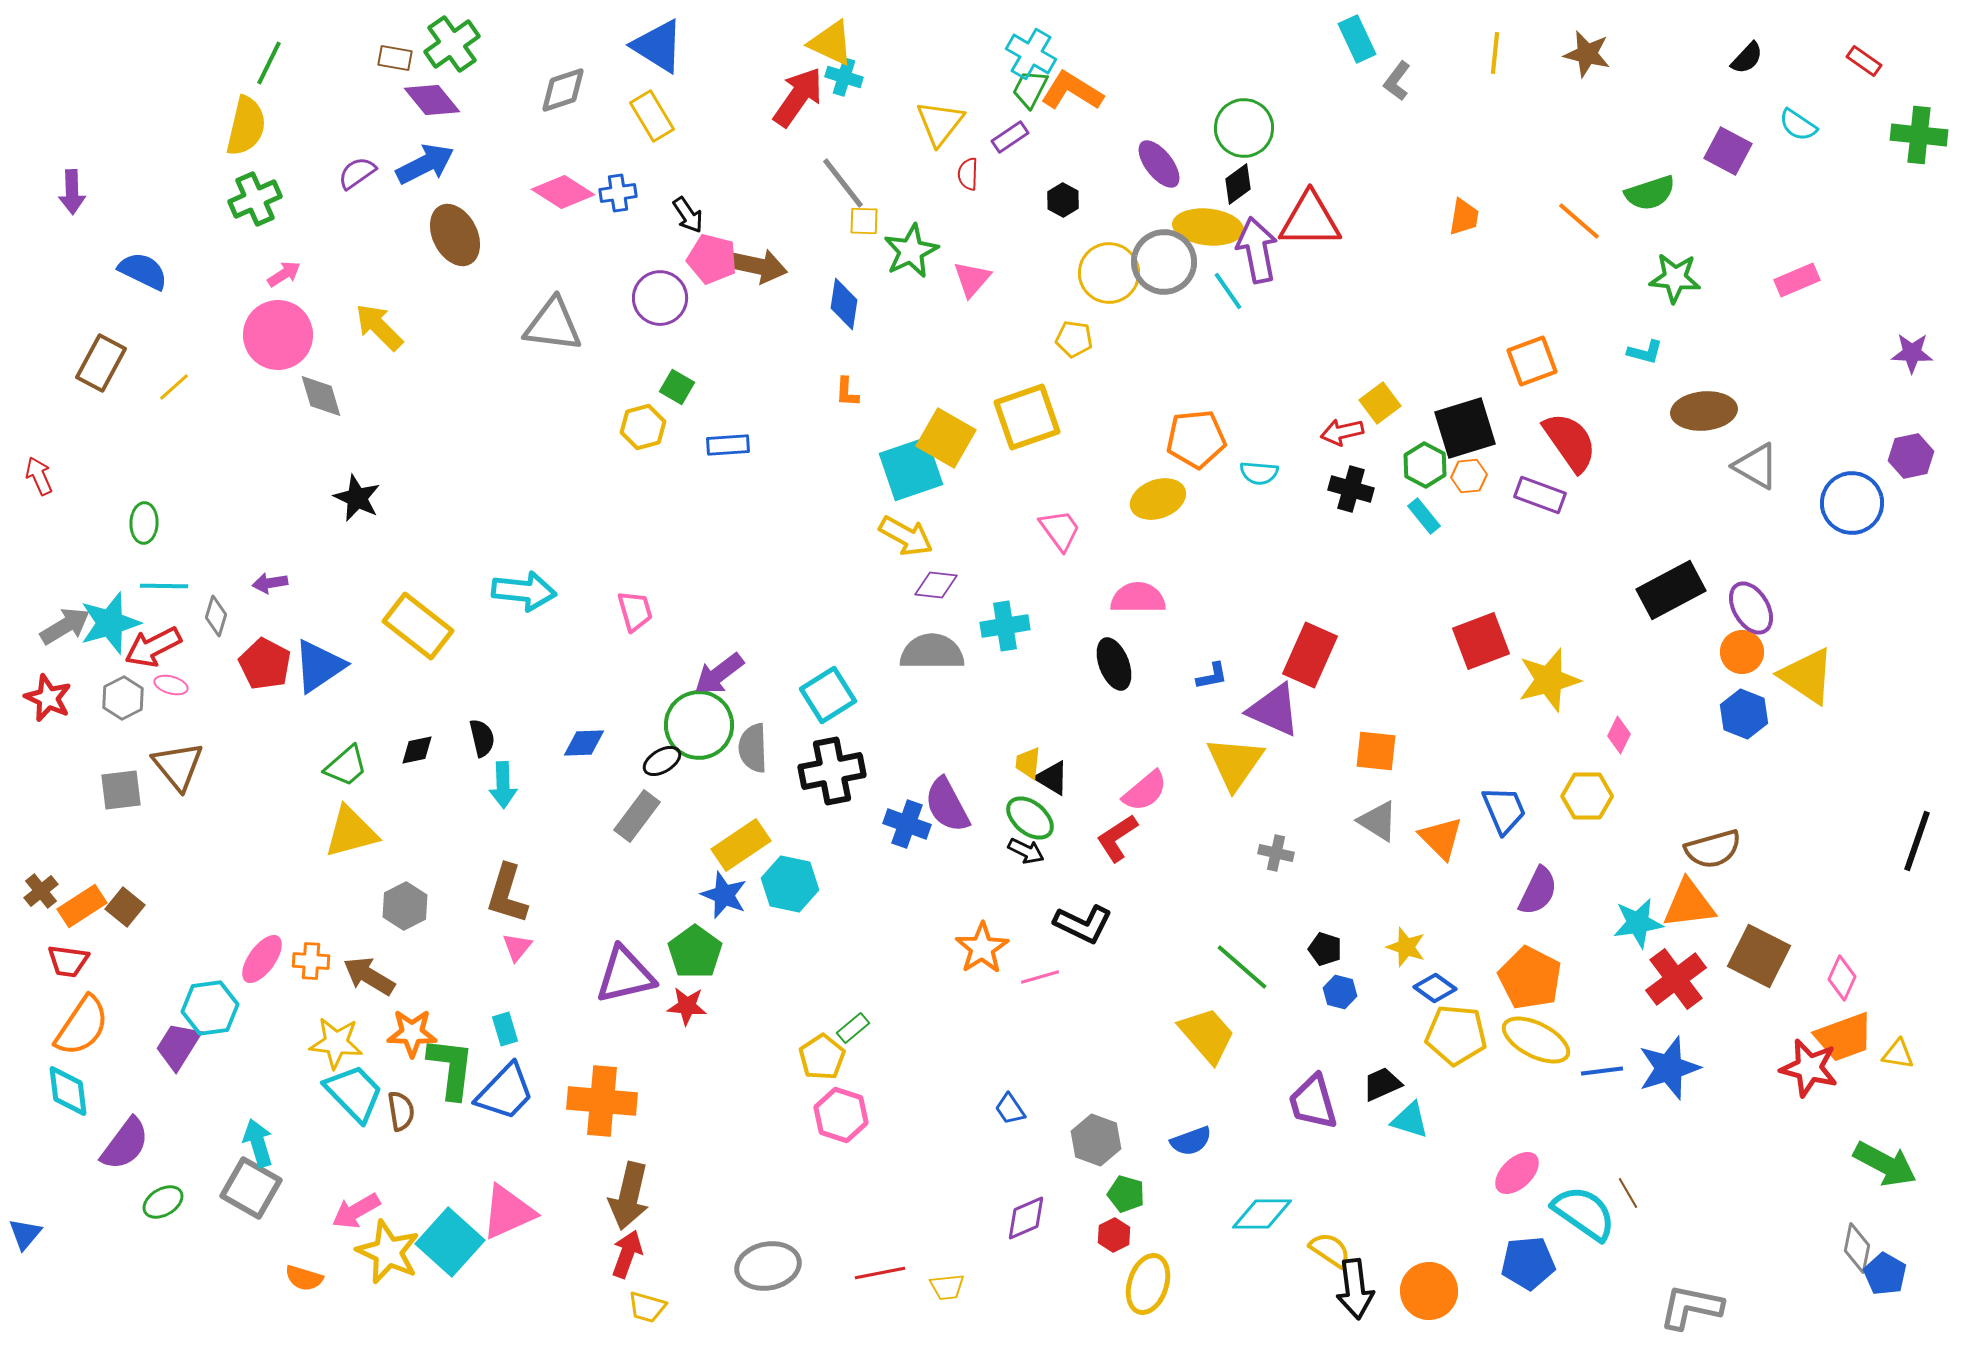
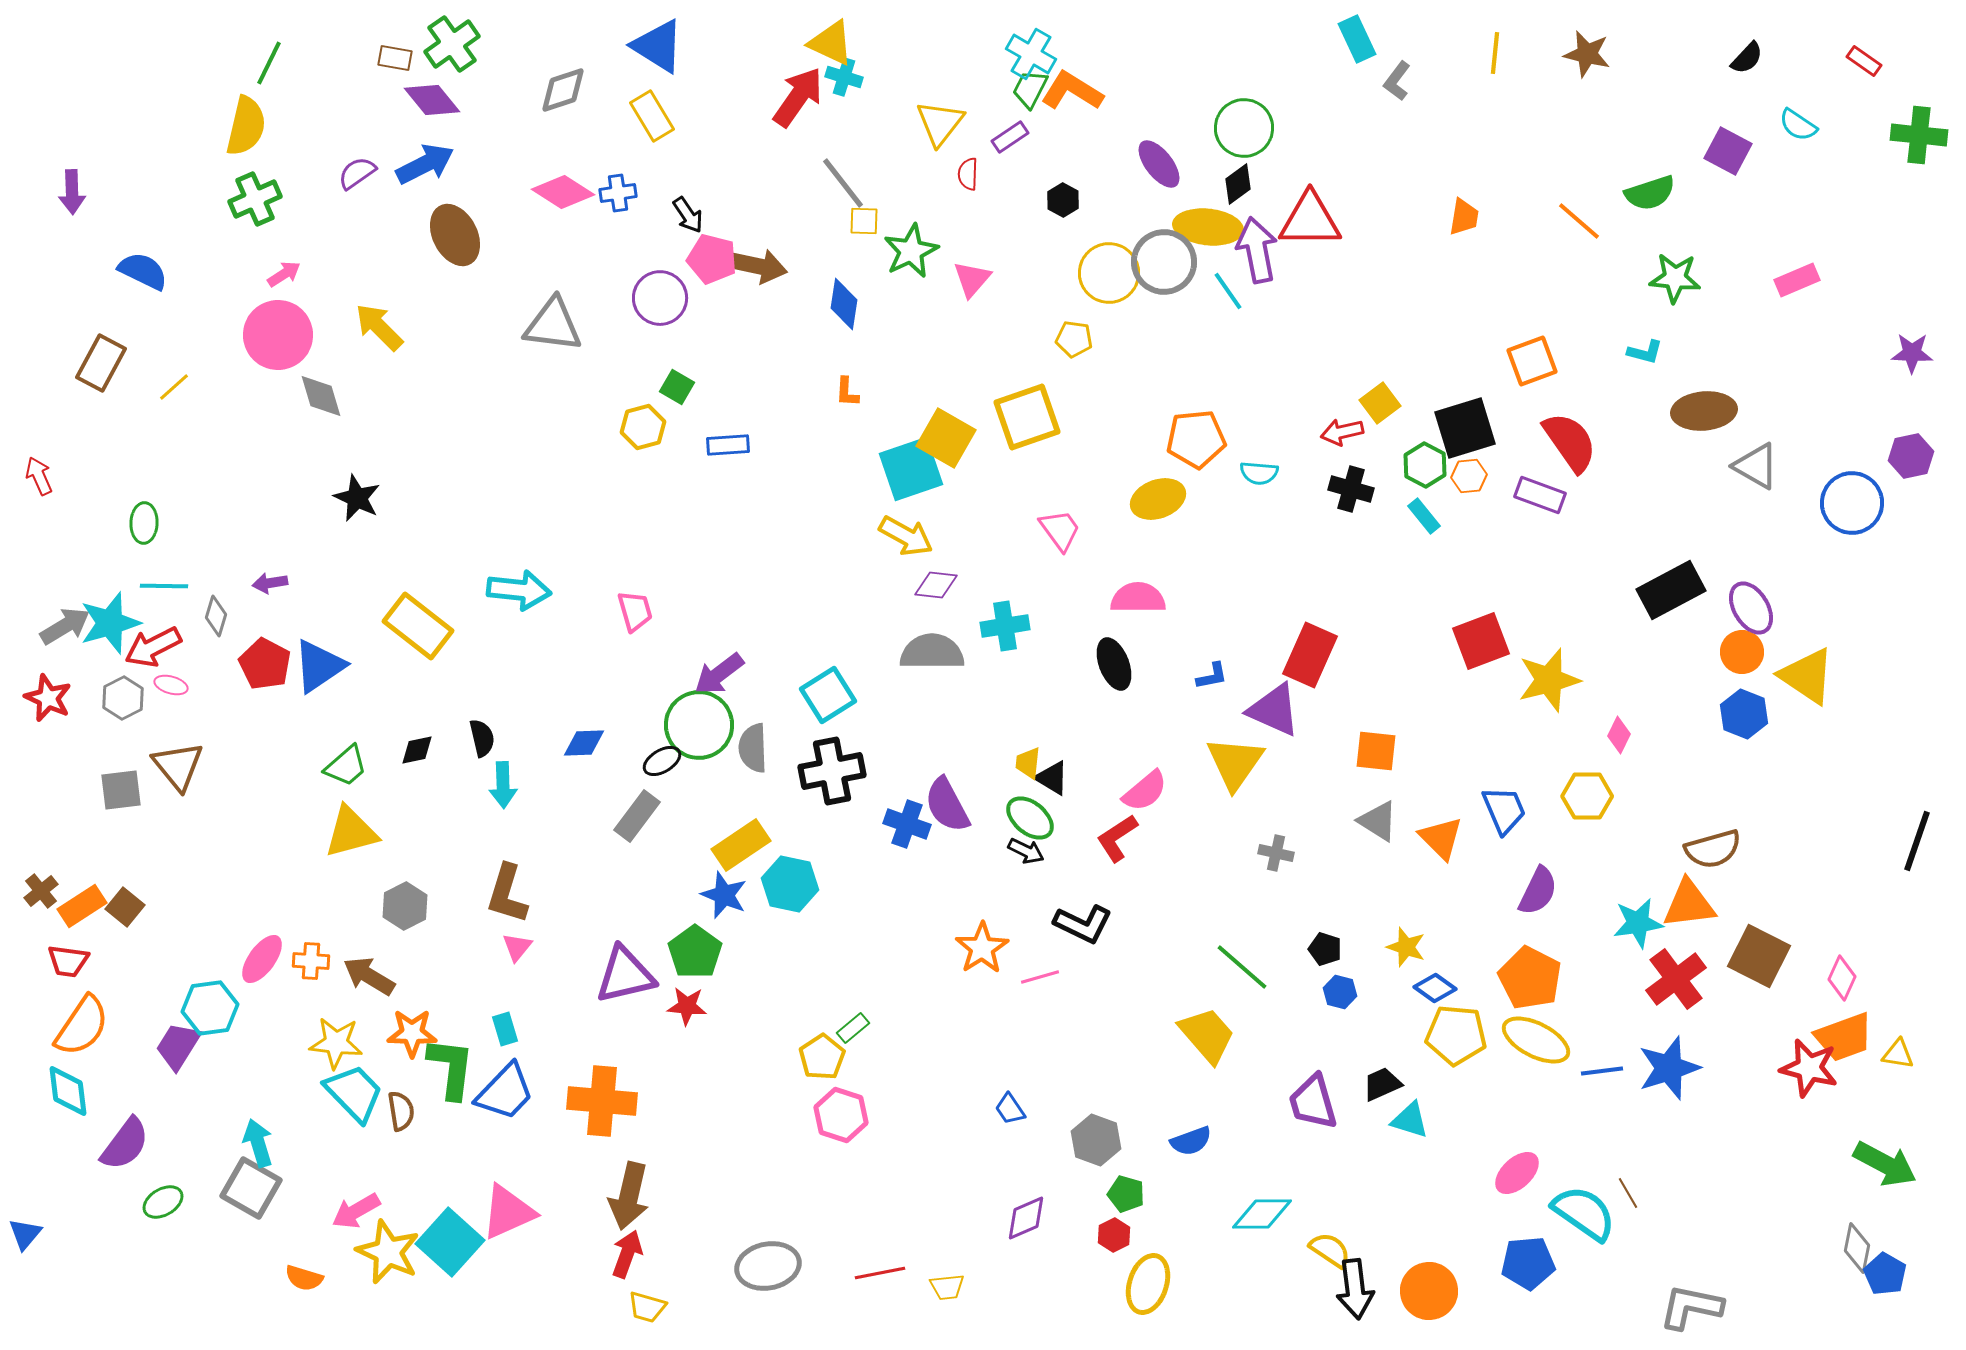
cyan arrow at (524, 591): moved 5 px left, 1 px up
